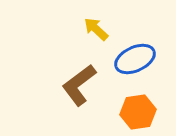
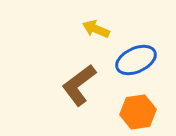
yellow arrow: rotated 20 degrees counterclockwise
blue ellipse: moved 1 px right, 1 px down
